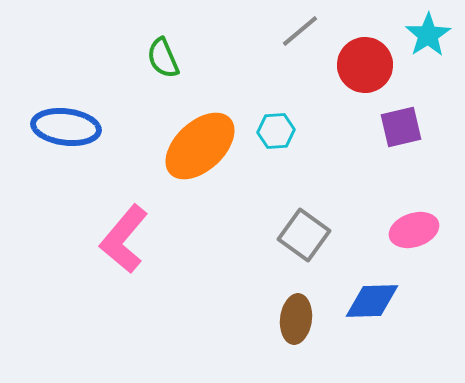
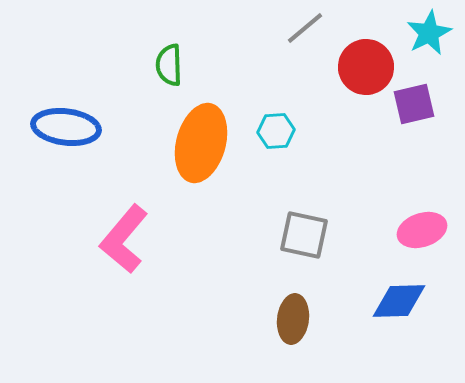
gray line: moved 5 px right, 3 px up
cyan star: moved 1 px right, 2 px up; rotated 6 degrees clockwise
green semicircle: moved 6 px right, 7 px down; rotated 21 degrees clockwise
red circle: moved 1 px right, 2 px down
purple square: moved 13 px right, 23 px up
orange ellipse: moved 1 px right, 3 px up; rotated 32 degrees counterclockwise
pink ellipse: moved 8 px right
gray square: rotated 24 degrees counterclockwise
blue diamond: moved 27 px right
brown ellipse: moved 3 px left
